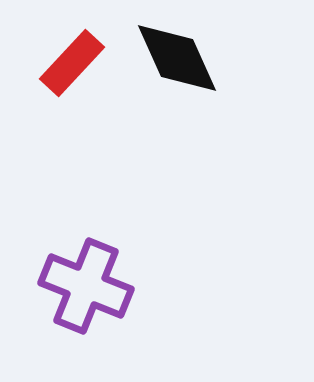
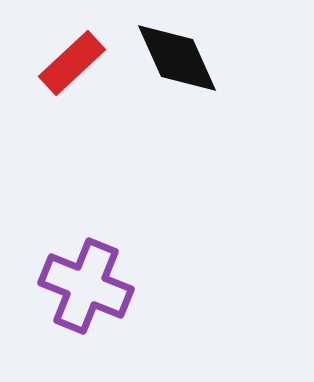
red rectangle: rotated 4 degrees clockwise
